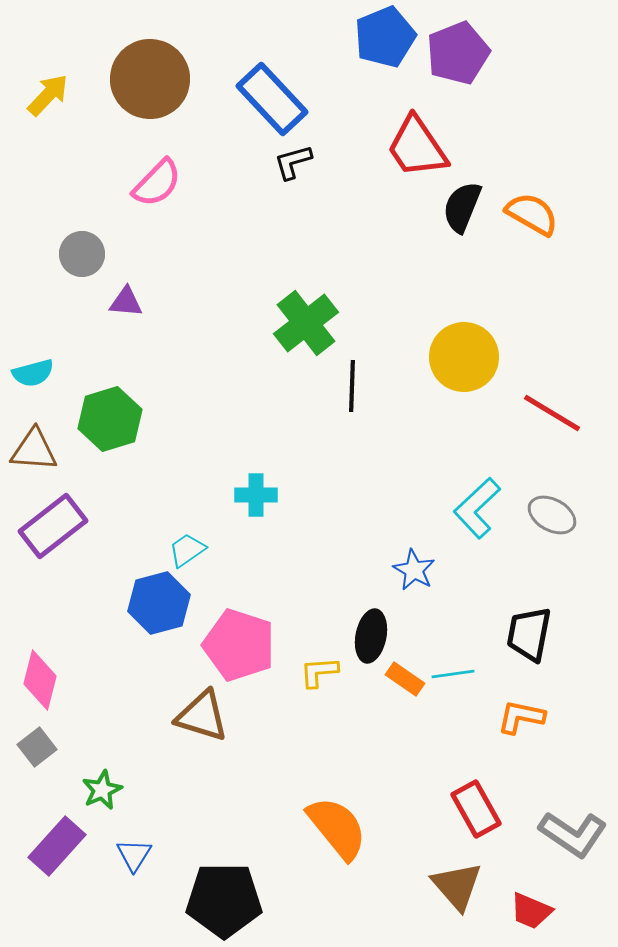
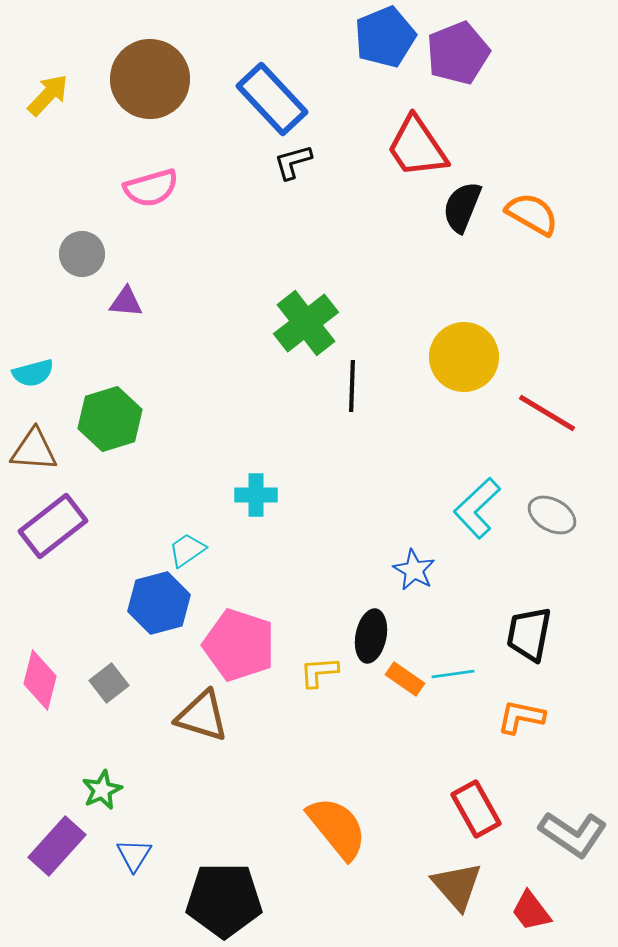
pink semicircle at (157, 183): moved 6 px left, 5 px down; rotated 30 degrees clockwise
red line at (552, 413): moved 5 px left
gray square at (37, 747): moved 72 px right, 64 px up
red trapezoid at (531, 911): rotated 30 degrees clockwise
